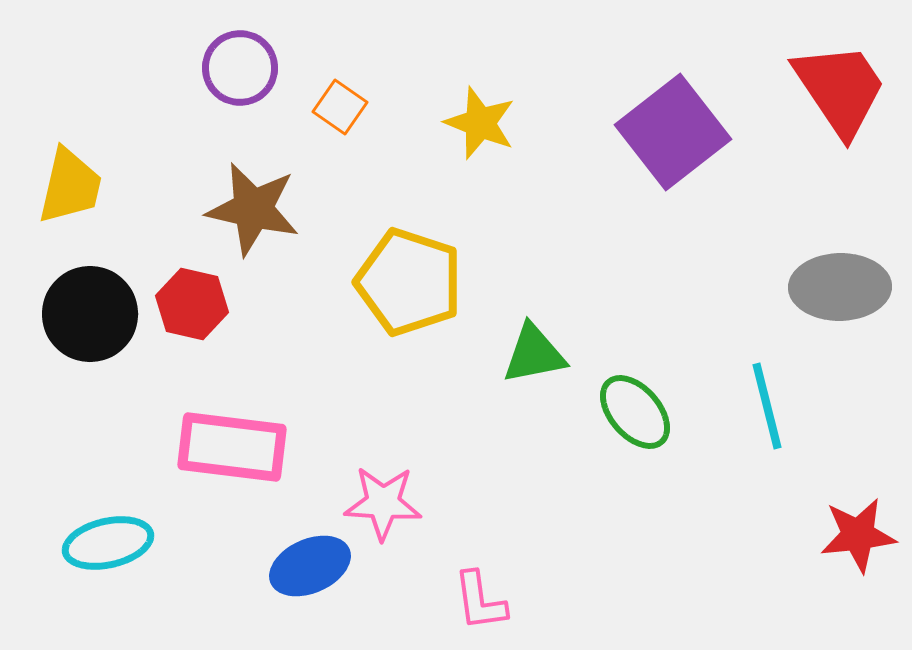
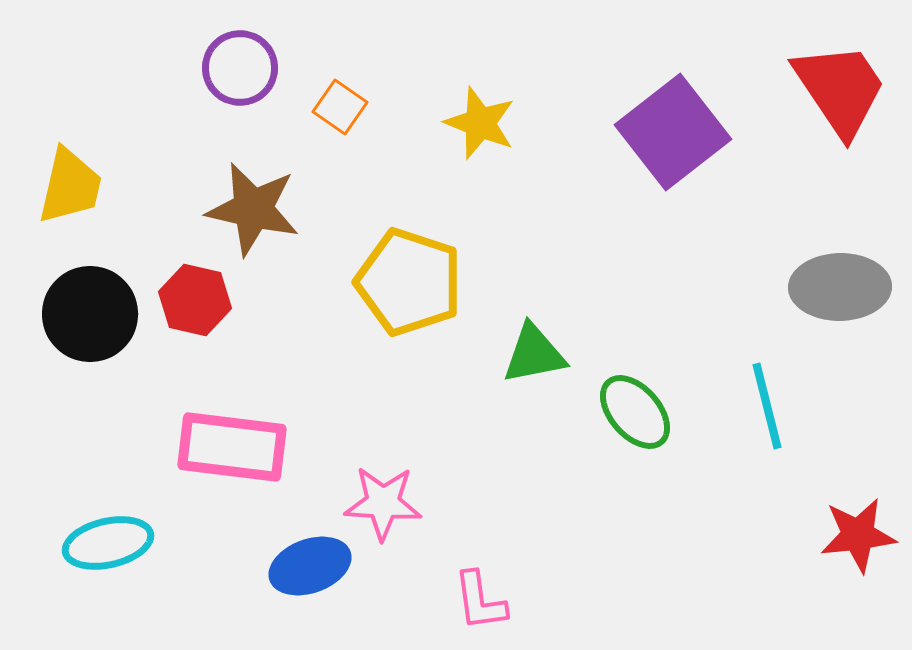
red hexagon: moved 3 px right, 4 px up
blue ellipse: rotated 4 degrees clockwise
